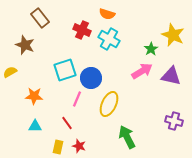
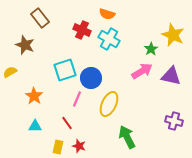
orange star: rotated 30 degrees clockwise
